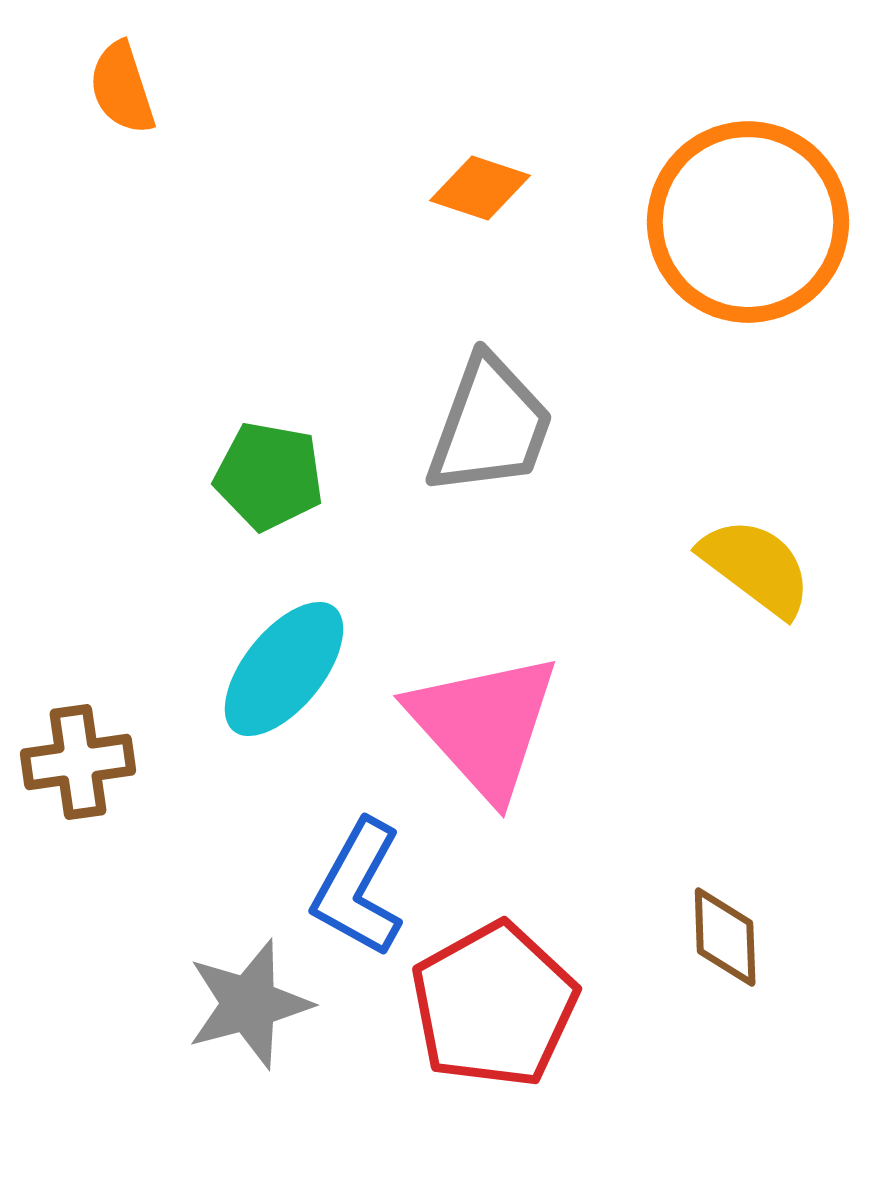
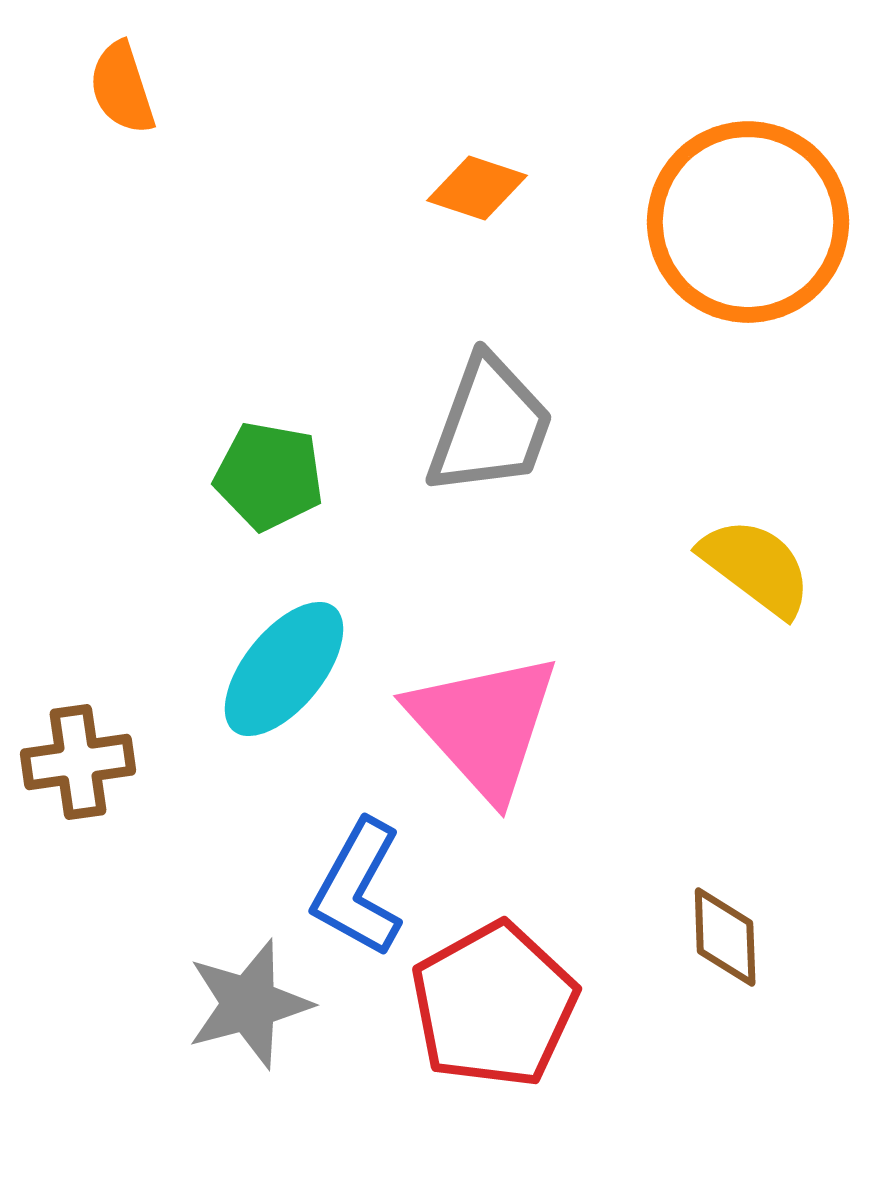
orange diamond: moved 3 px left
